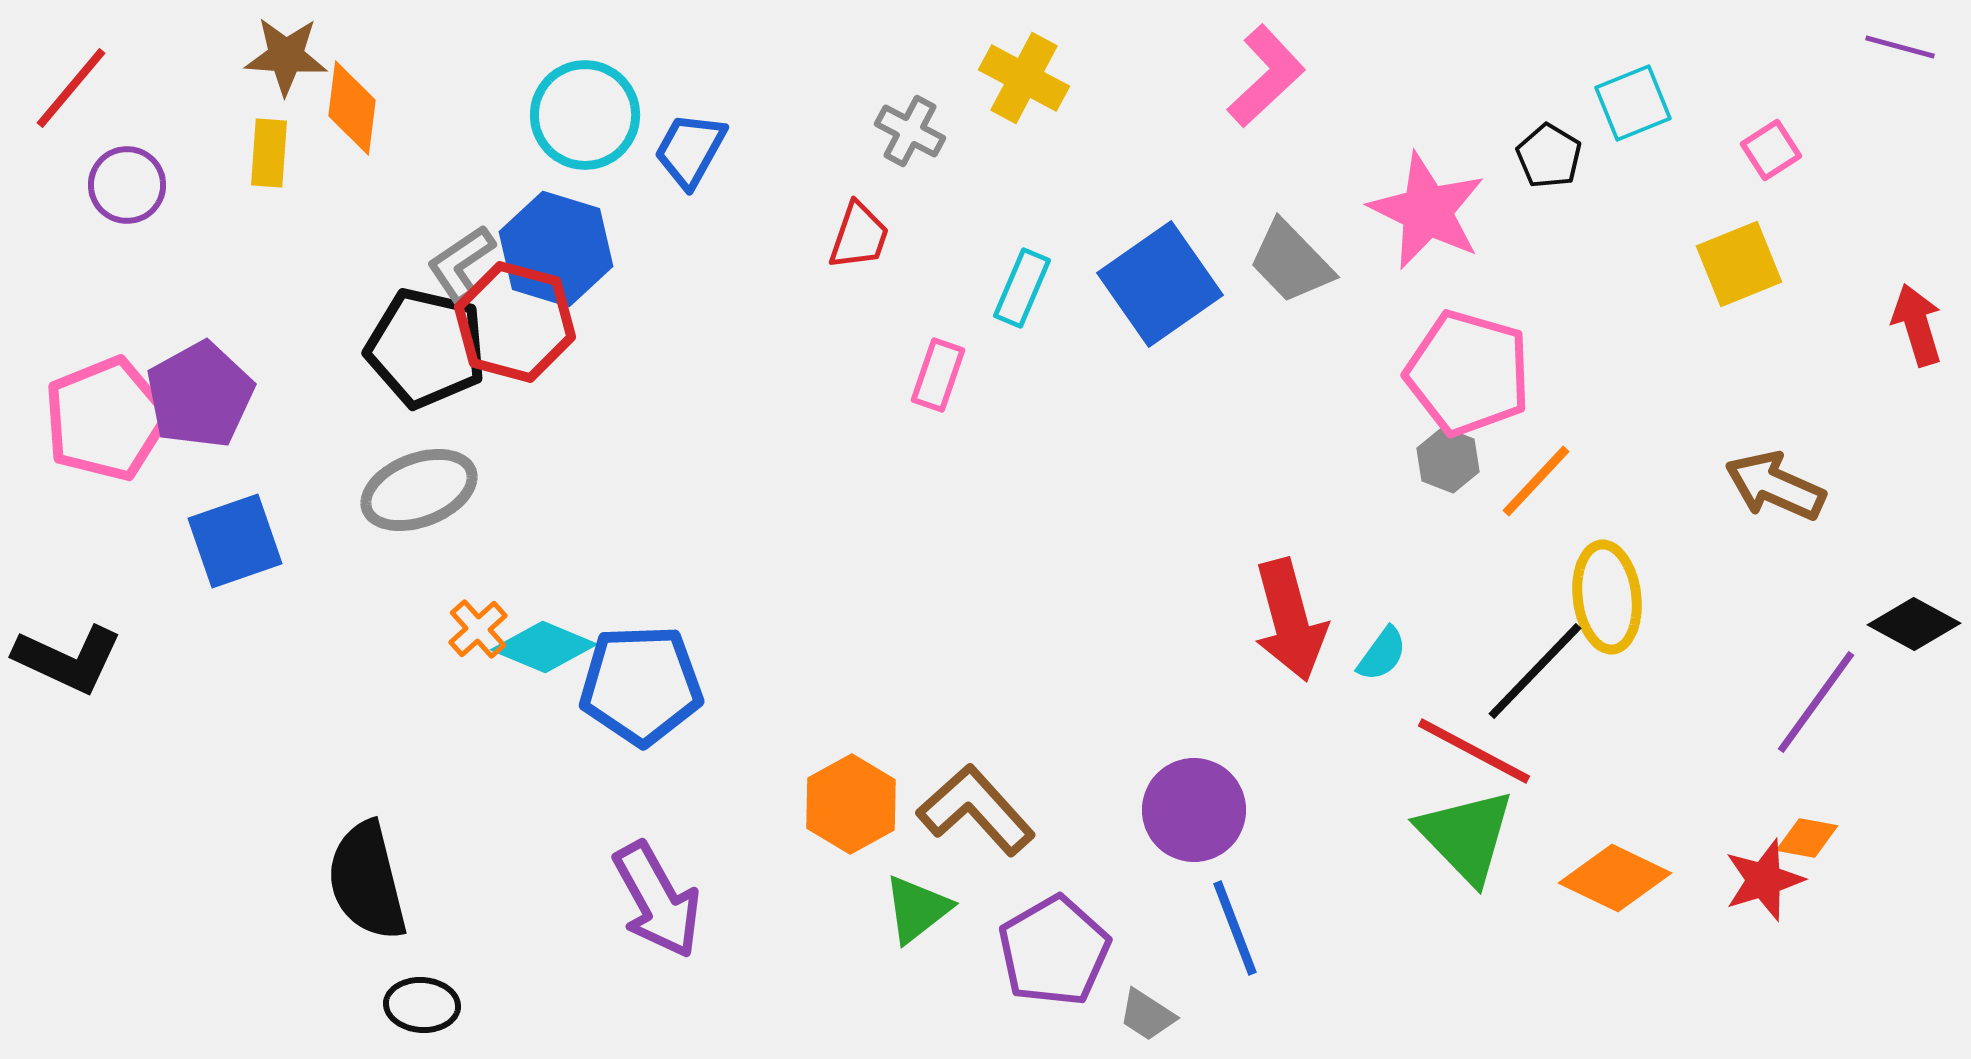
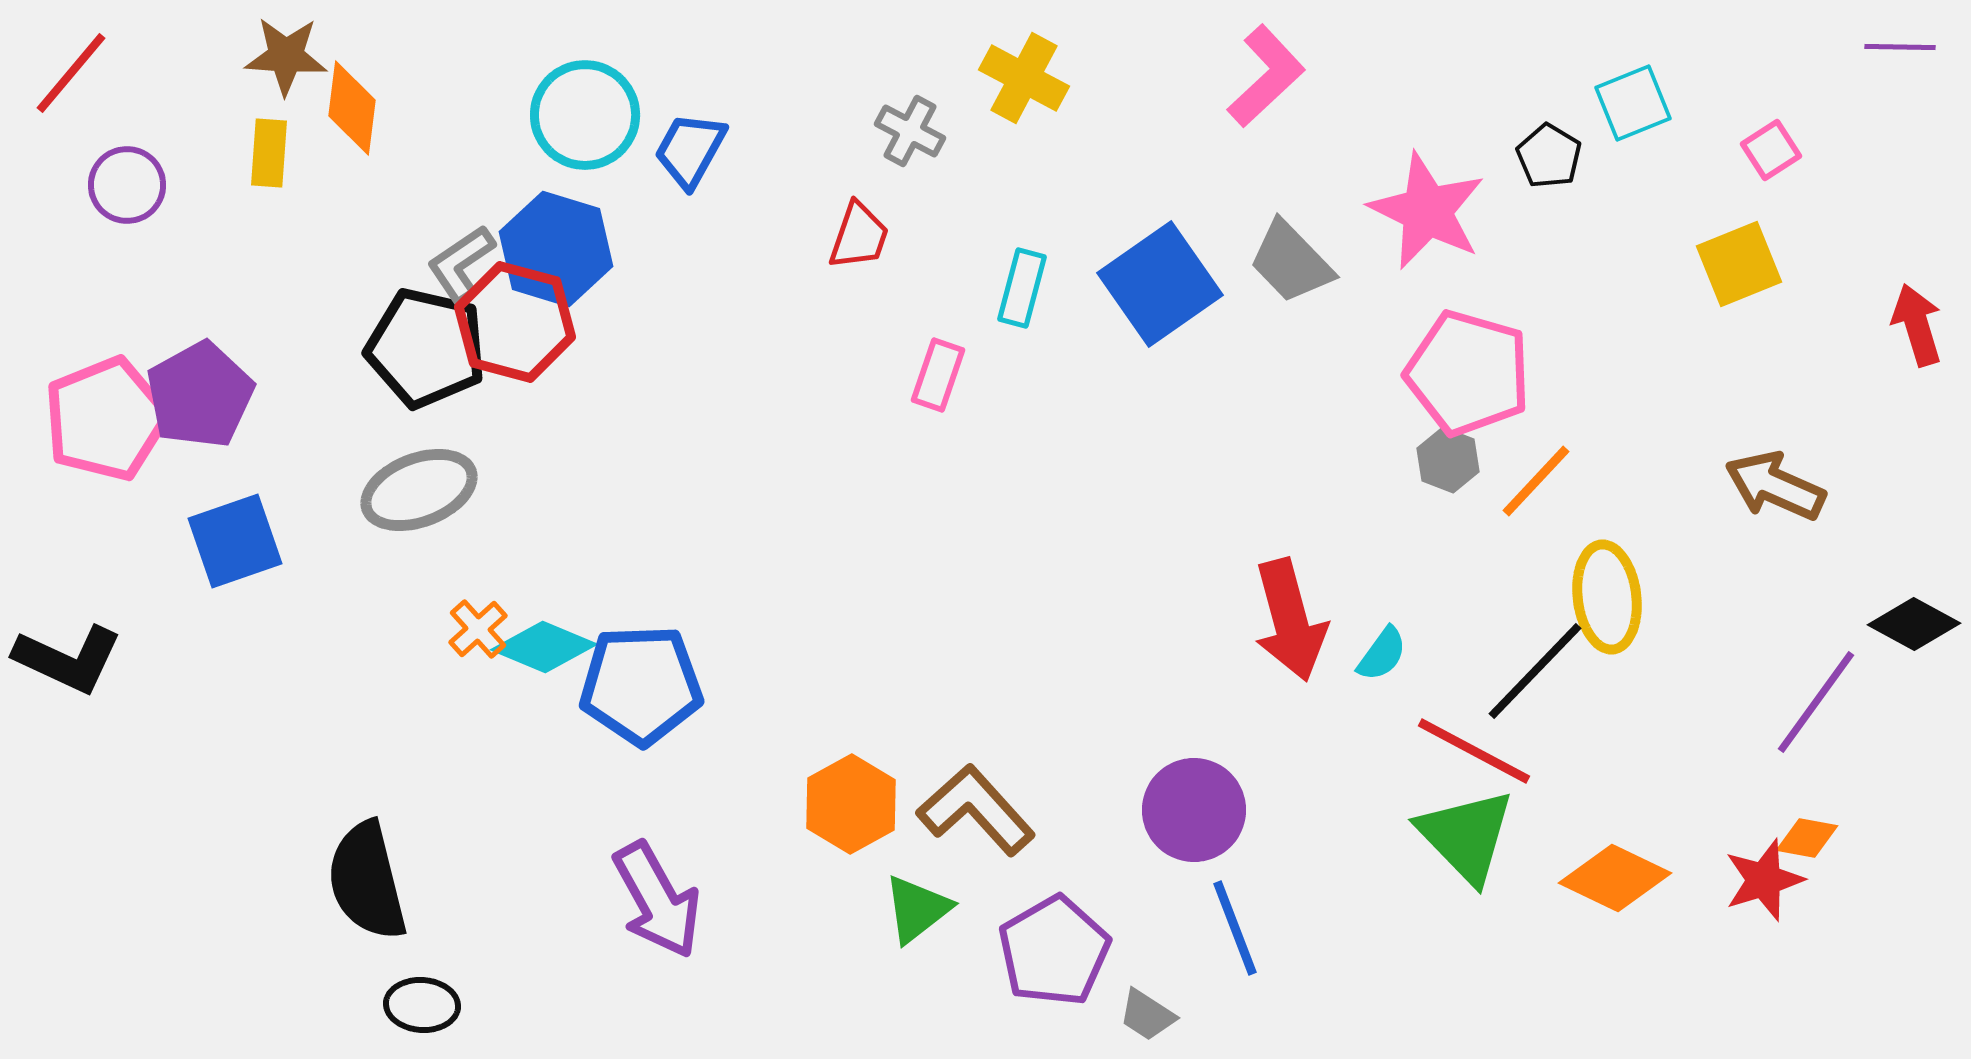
purple line at (1900, 47): rotated 14 degrees counterclockwise
red line at (71, 88): moved 15 px up
cyan rectangle at (1022, 288): rotated 8 degrees counterclockwise
